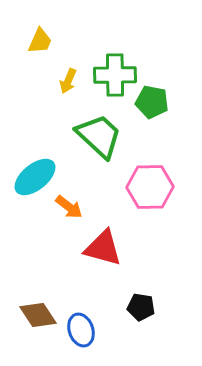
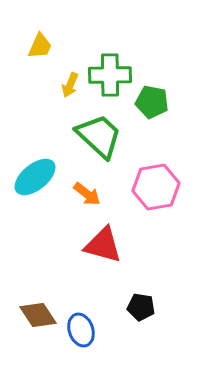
yellow trapezoid: moved 5 px down
green cross: moved 5 px left
yellow arrow: moved 2 px right, 4 px down
pink hexagon: moved 6 px right; rotated 9 degrees counterclockwise
orange arrow: moved 18 px right, 13 px up
red triangle: moved 3 px up
